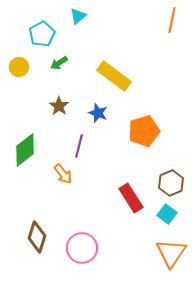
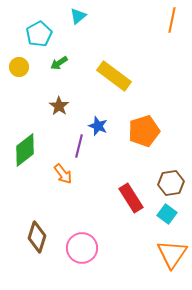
cyan pentagon: moved 3 px left
blue star: moved 13 px down
brown hexagon: rotated 15 degrees clockwise
orange triangle: moved 1 px right, 1 px down
